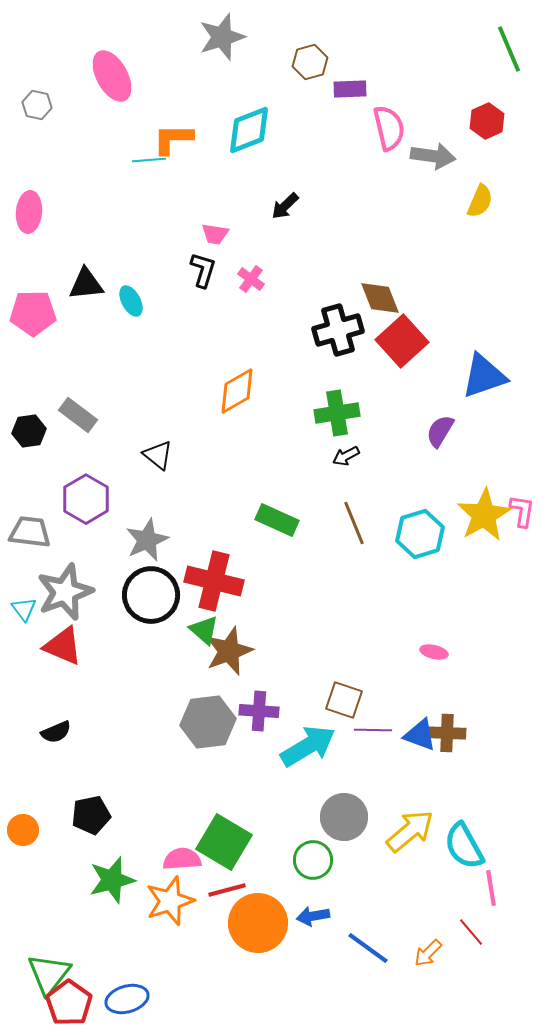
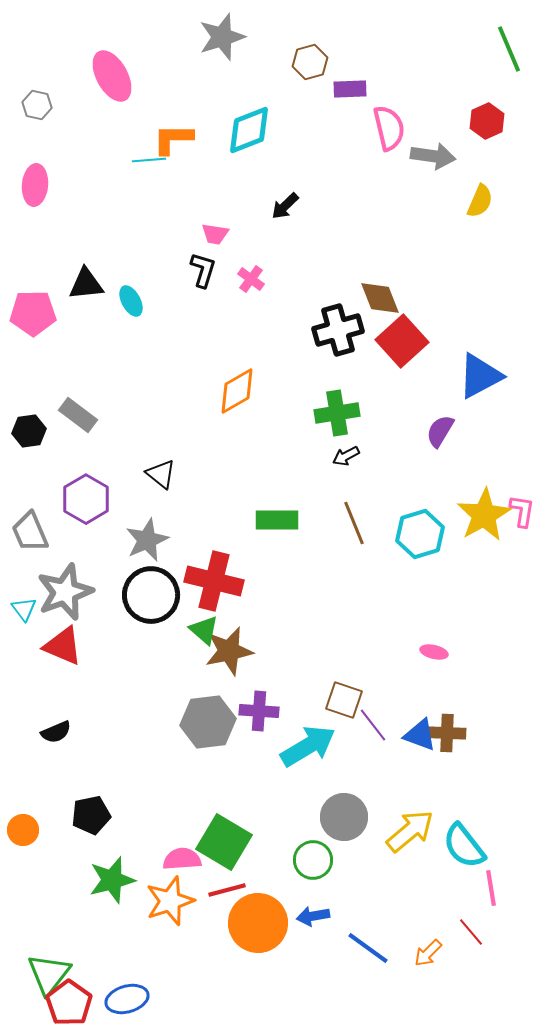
pink ellipse at (29, 212): moved 6 px right, 27 px up
blue triangle at (484, 376): moved 4 px left; rotated 9 degrees counterclockwise
black triangle at (158, 455): moved 3 px right, 19 px down
green rectangle at (277, 520): rotated 24 degrees counterclockwise
gray trapezoid at (30, 532): rotated 120 degrees counterclockwise
brown star at (229, 651): rotated 9 degrees clockwise
purple line at (373, 730): moved 5 px up; rotated 51 degrees clockwise
cyan semicircle at (464, 846): rotated 9 degrees counterclockwise
